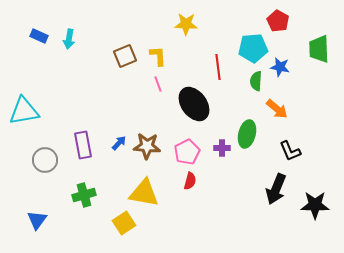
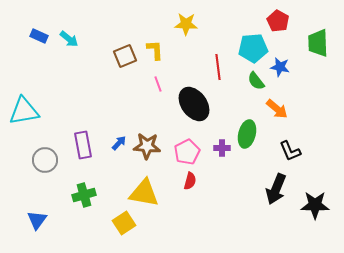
cyan arrow: rotated 60 degrees counterclockwise
green trapezoid: moved 1 px left, 6 px up
yellow L-shape: moved 3 px left, 6 px up
green semicircle: rotated 42 degrees counterclockwise
